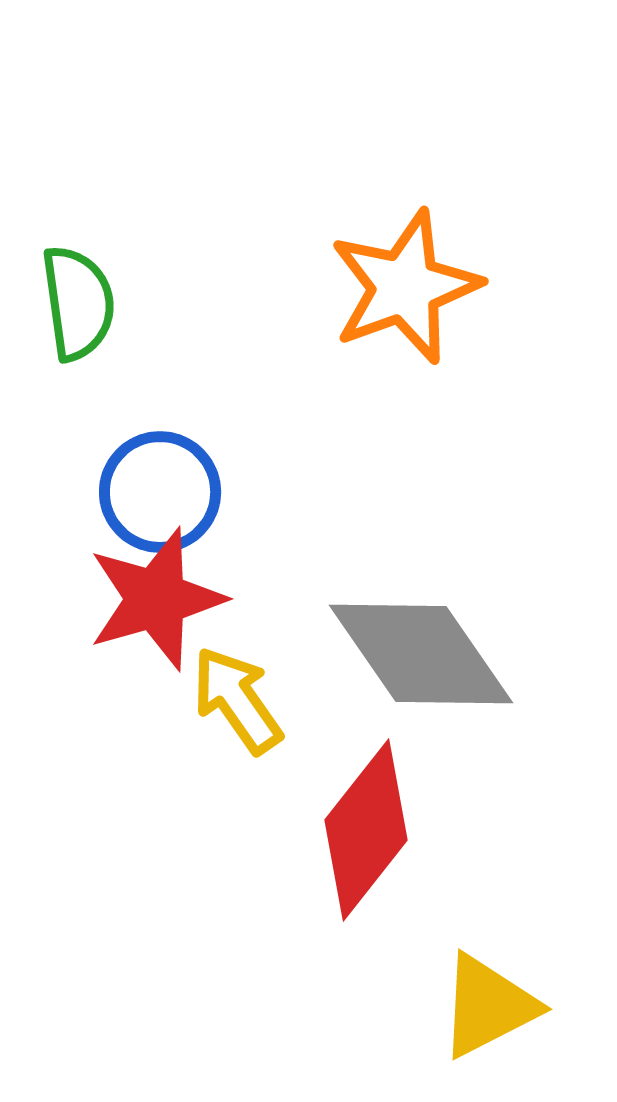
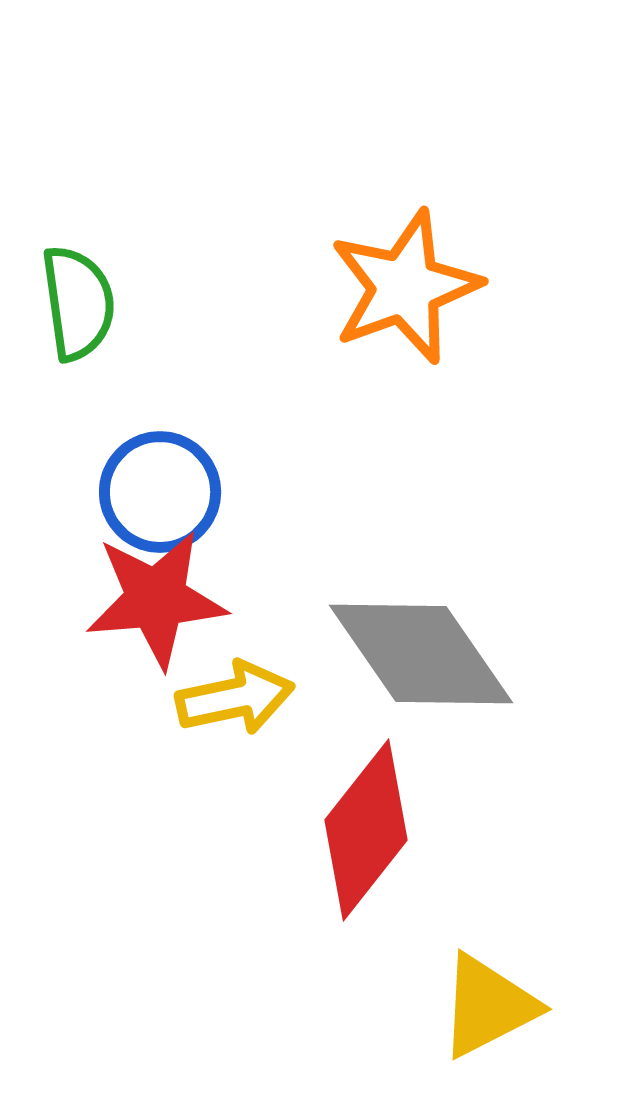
red star: rotated 11 degrees clockwise
yellow arrow: moved 2 px left, 2 px up; rotated 113 degrees clockwise
